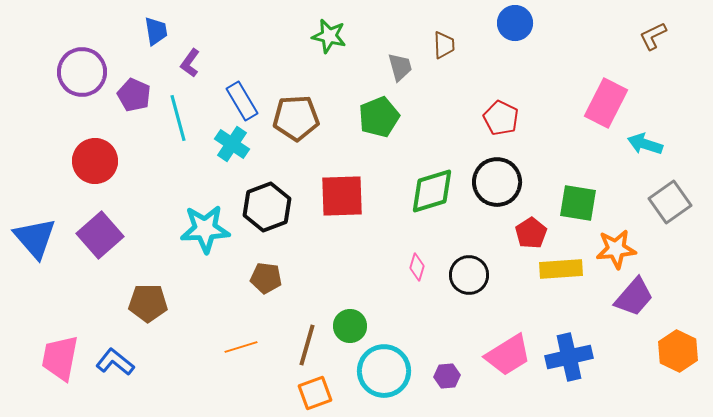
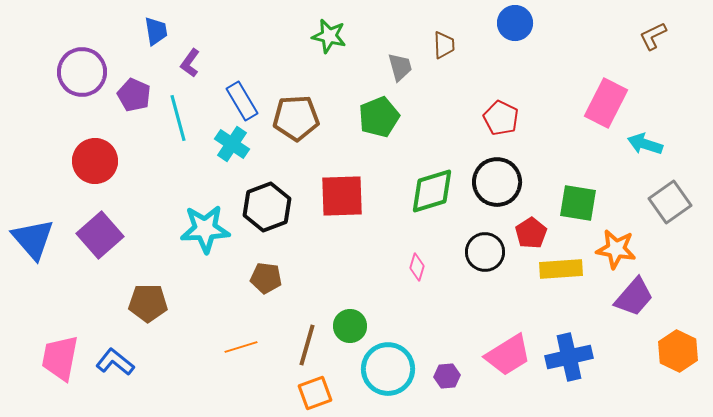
blue triangle at (35, 238): moved 2 px left, 1 px down
orange star at (616, 249): rotated 15 degrees clockwise
black circle at (469, 275): moved 16 px right, 23 px up
cyan circle at (384, 371): moved 4 px right, 2 px up
